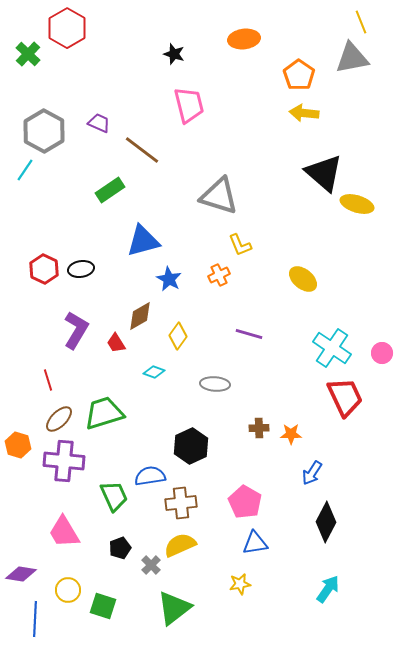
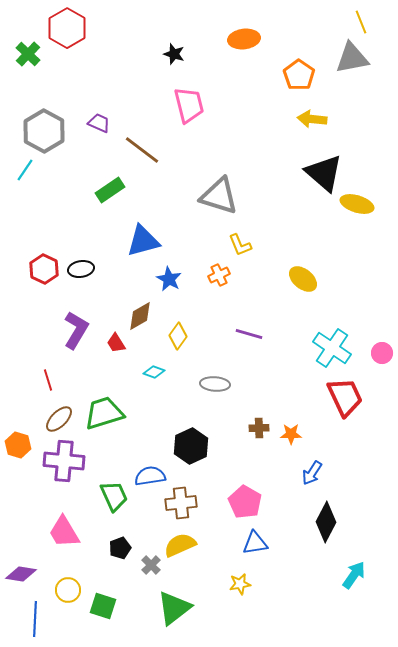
yellow arrow at (304, 113): moved 8 px right, 6 px down
cyan arrow at (328, 589): moved 26 px right, 14 px up
